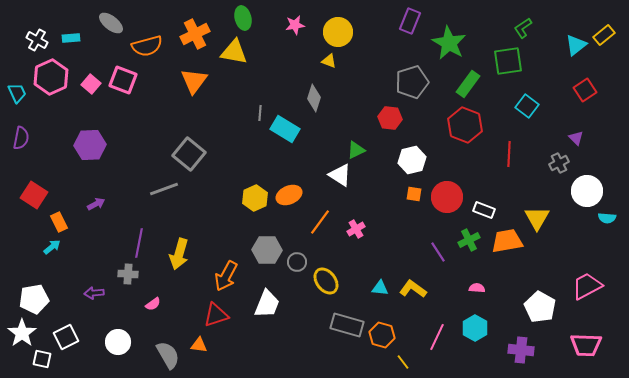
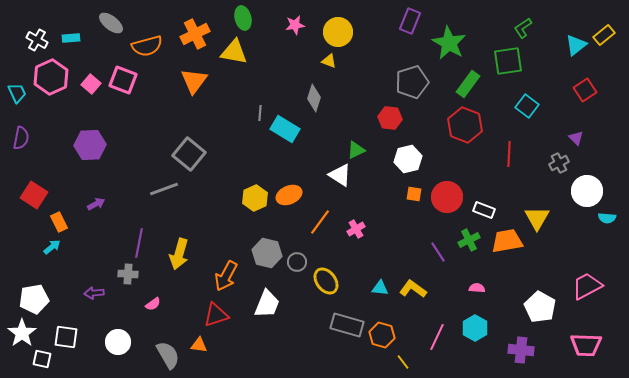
white hexagon at (412, 160): moved 4 px left, 1 px up
gray hexagon at (267, 250): moved 3 px down; rotated 12 degrees clockwise
white square at (66, 337): rotated 35 degrees clockwise
